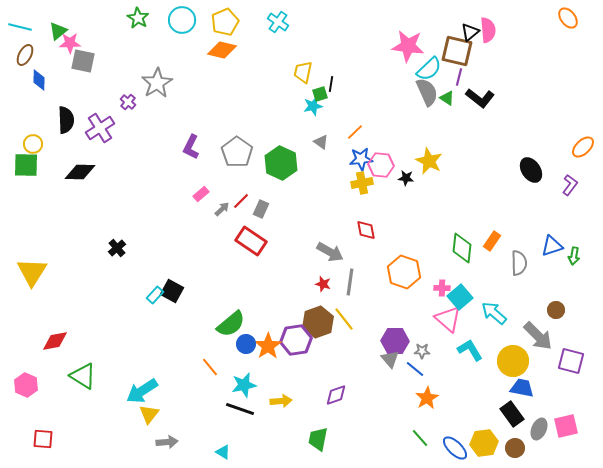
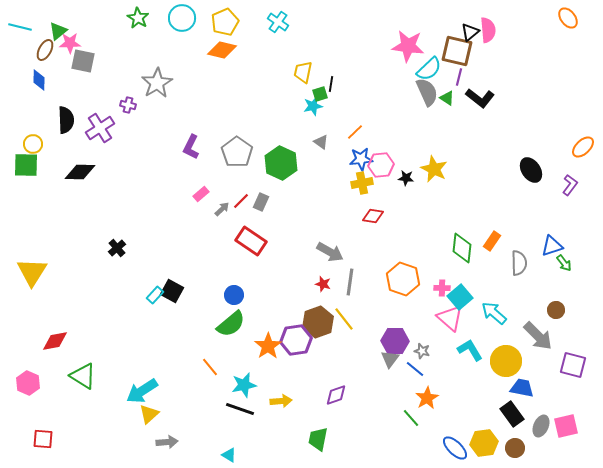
cyan circle at (182, 20): moved 2 px up
brown ellipse at (25, 55): moved 20 px right, 5 px up
purple cross at (128, 102): moved 3 px down; rotated 28 degrees counterclockwise
yellow star at (429, 161): moved 5 px right, 8 px down
pink hexagon at (381, 165): rotated 10 degrees counterclockwise
gray rectangle at (261, 209): moved 7 px up
red diamond at (366, 230): moved 7 px right, 14 px up; rotated 70 degrees counterclockwise
green arrow at (574, 256): moved 10 px left, 7 px down; rotated 48 degrees counterclockwise
orange hexagon at (404, 272): moved 1 px left, 7 px down
pink triangle at (448, 319): moved 2 px right, 1 px up
blue circle at (246, 344): moved 12 px left, 49 px up
gray star at (422, 351): rotated 14 degrees clockwise
gray triangle at (390, 359): rotated 18 degrees clockwise
yellow circle at (513, 361): moved 7 px left
purple square at (571, 361): moved 2 px right, 4 px down
pink hexagon at (26, 385): moved 2 px right, 2 px up
yellow triangle at (149, 414): rotated 10 degrees clockwise
gray ellipse at (539, 429): moved 2 px right, 3 px up
green line at (420, 438): moved 9 px left, 20 px up
cyan triangle at (223, 452): moved 6 px right, 3 px down
